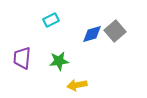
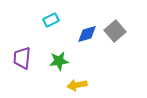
blue diamond: moved 5 px left
